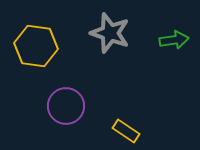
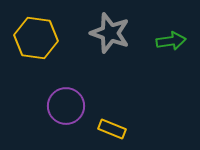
green arrow: moved 3 px left, 1 px down
yellow hexagon: moved 8 px up
yellow rectangle: moved 14 px left, 2 px up; rotated 12 degrees counterclockwise
